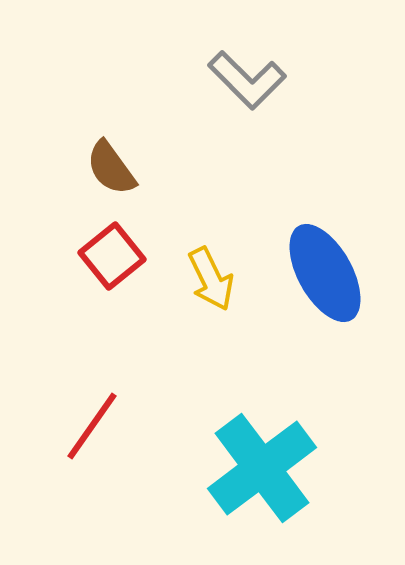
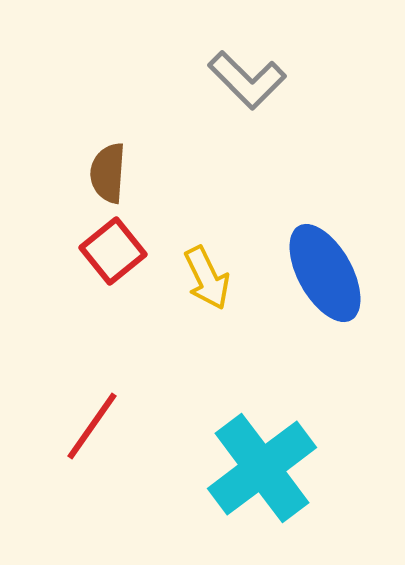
brown semicircle: moved 3 px left, 5 px down; rotated 40 degrees clockwise
red square: moved 1 px right, 5 px up
yellow arrow: moved 4 px left, 1 px up
